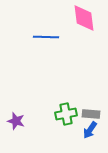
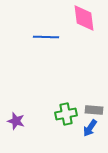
gray rectangle: moved 3 px right, 4 px up
blue arrow: moved 2 px up
